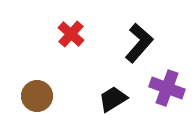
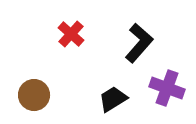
brown circle: moved 3 px left, 1 px up
